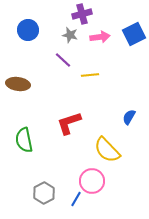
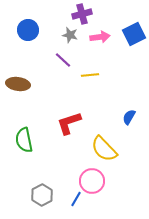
yellow semicircle: moved 3 px left, 1 px up
gray hexagon: moved 2 px left, 2 px down
